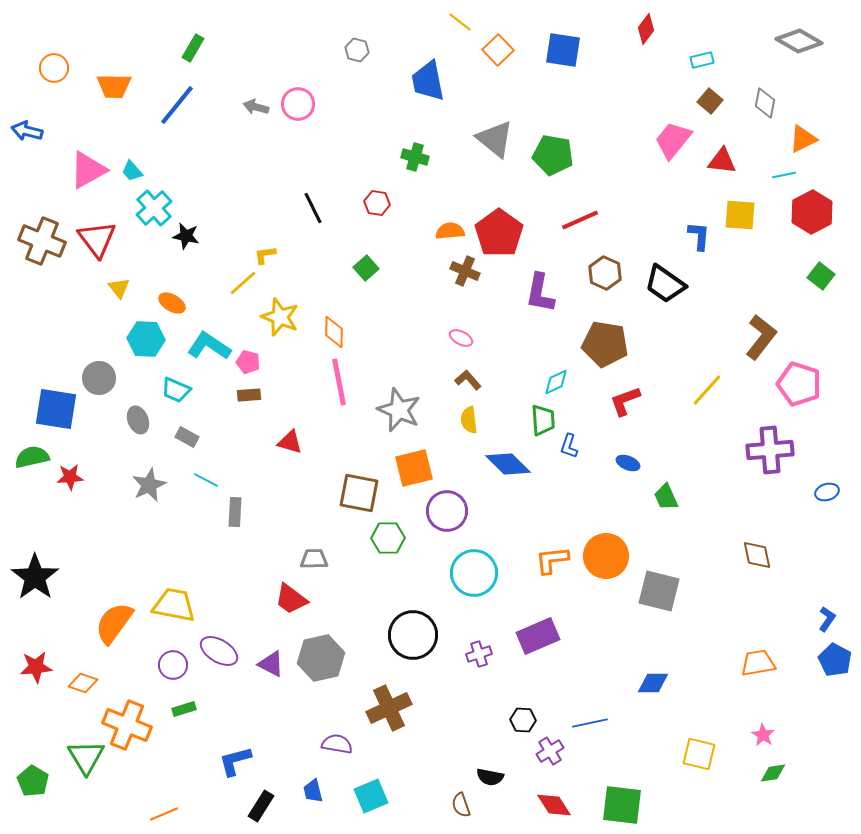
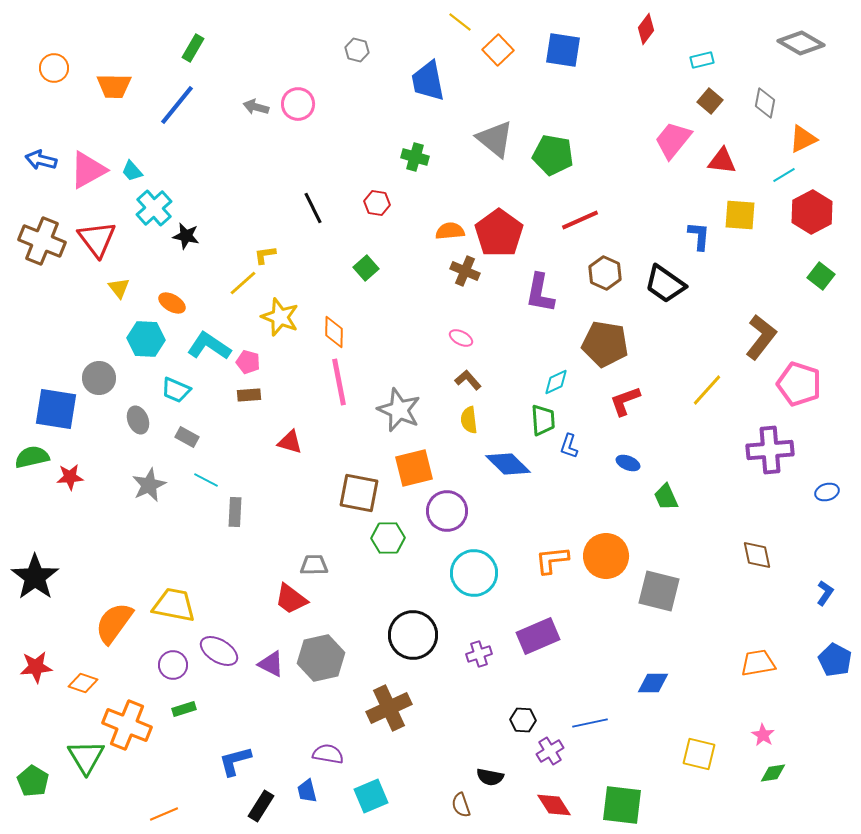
gray diamond at (799, 41): moved 2 px right, 2 px down
blue arrow at (27, 131): moved 14 px right, 29 px down
cyan line at (784, 175): rotated 20 degrees counterclockwise
gray trapezoid at (314, 559): moved 6 px down
blue L-shape at (827, 619): moved 2 px left, 26 px up
purple semicircle at (337, 744): moved 9 px left, 10 px down
blue trapezoid at (313, 791): moved 6 px left
